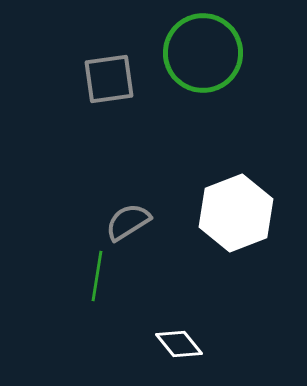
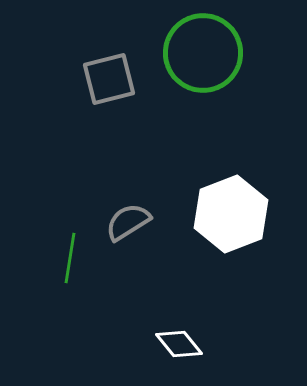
gray square: rotated 6 degrees counterclockwise
white hexagon: moved 5 px left, 1 px down
green line: moved 27 px left, 18 px up
